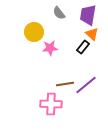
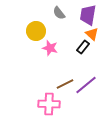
yellow circle: moved 2 px right, 1 px up
pink star: rotated 21 degrees clockwise
brown line: rotated 18 degrees counterclockwise
pink cross: moved 2 px left
